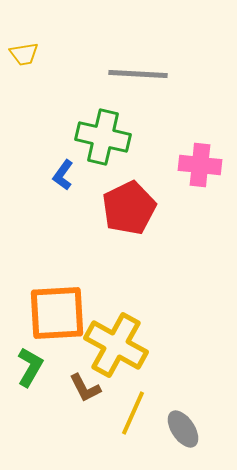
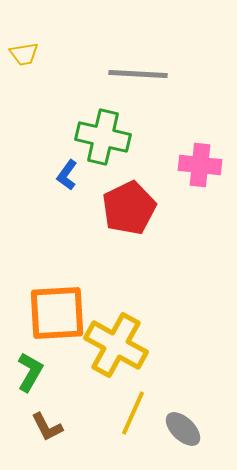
blue L-shape: moved 4 px right
green L-shape: moved 5 px down
brown L-shape: moved 38 px left, 39 px down
gray ellipse: rotated 12 degrees counterclockwise
